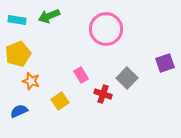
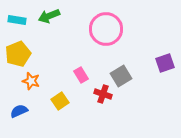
gray square: moved 6 px left, 2 px up; rotated 15 degrees clockwise
